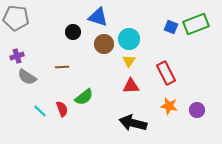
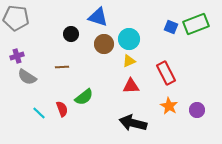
black circle: moved 2 px left, 2 px down
yellow triangle: rotated 32 degrees clockwise
orange star: rotated 18 degrees clockwise
cyan line: moved 1 px left, 2 px down
